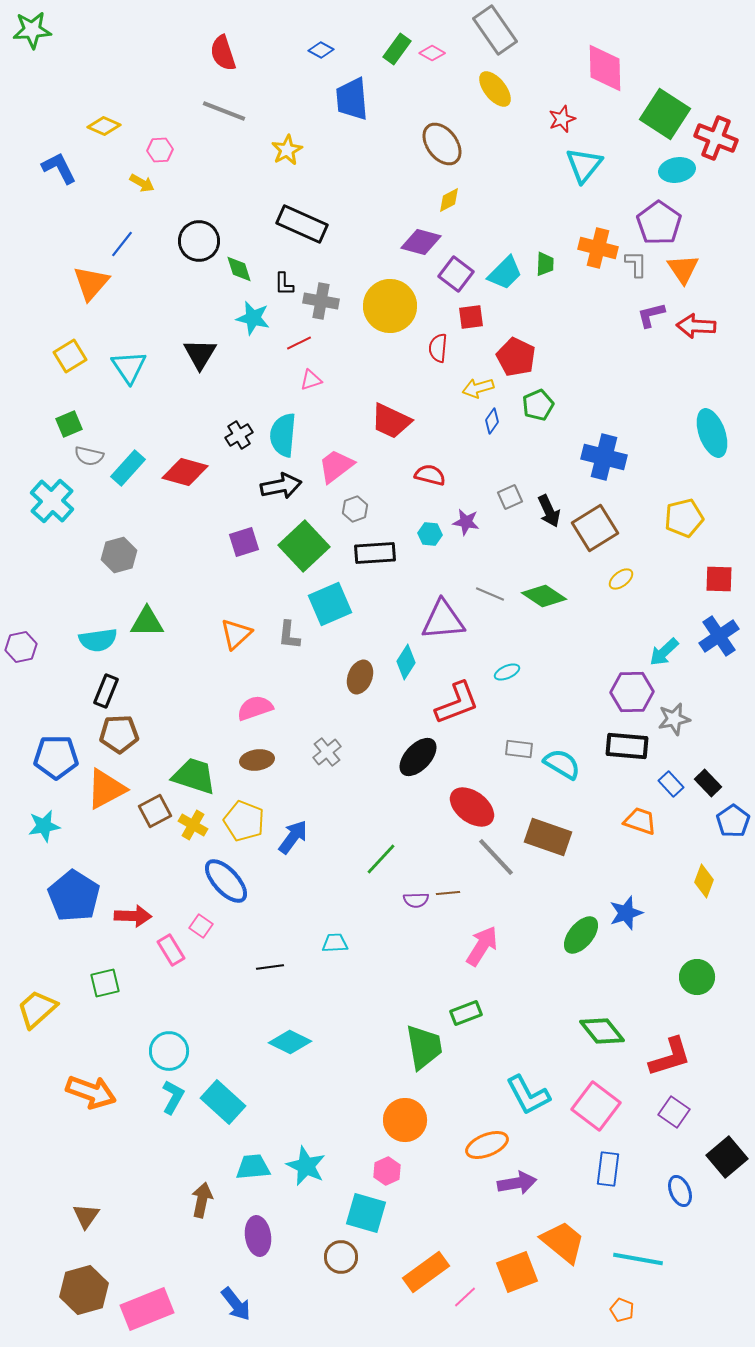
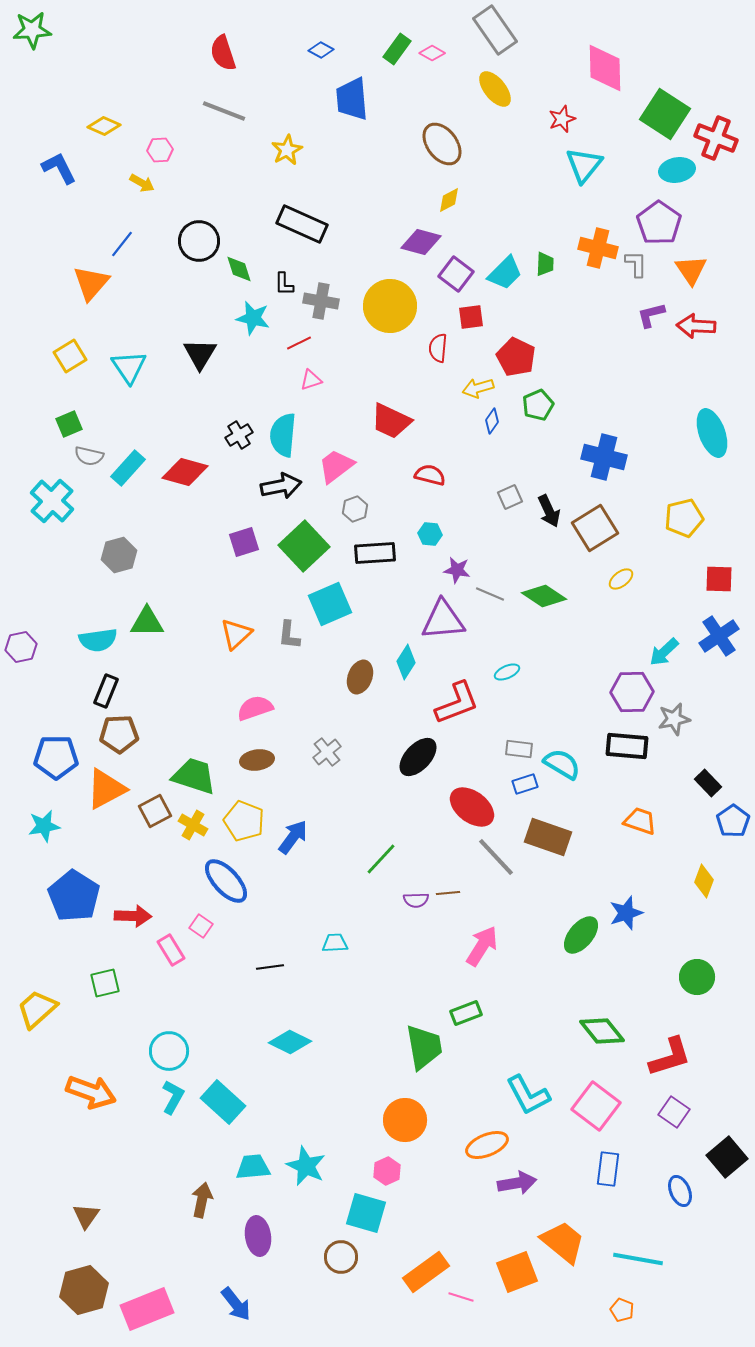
orange triangle at (683, 269): moved 8 px right, 1 px down
purple star at (466, 522): moved 9 px left, 48 px down
blue rectangle at (671, 784): moved 146 px left; rotated 65 degrees counterclockwise
pink line at (465, 1297): moved 4 px left; rotated 60 degrees clockwise
